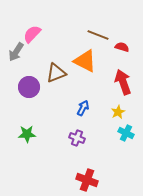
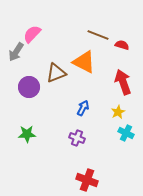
red semicircle: moved 2 px up
orange triangle: moved 1 px left, 1 px down
